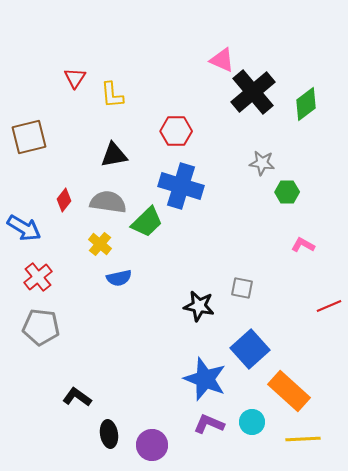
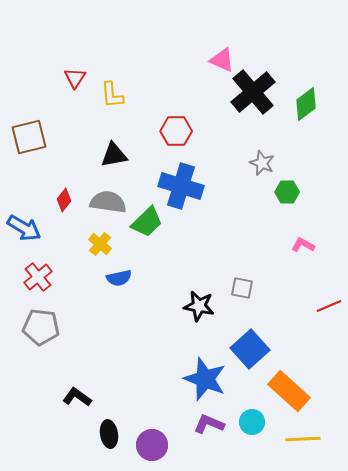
gray star: rotated 15 degrees clockwise
